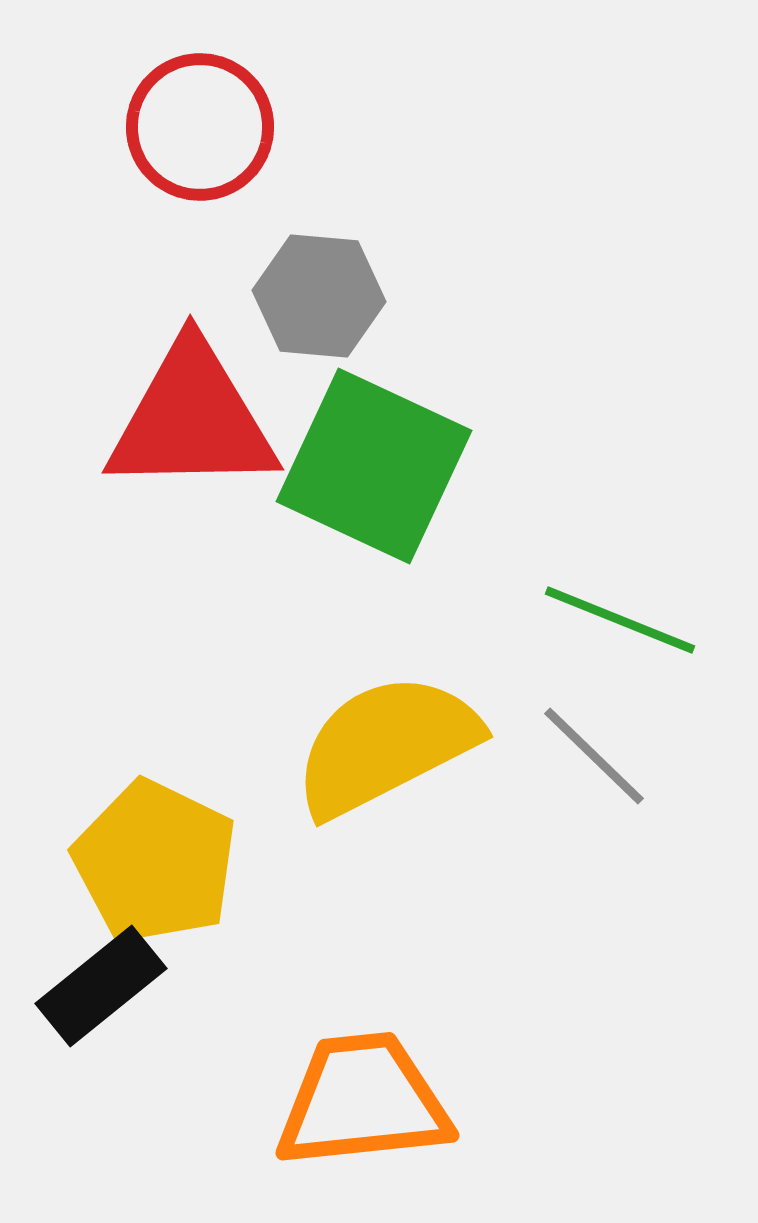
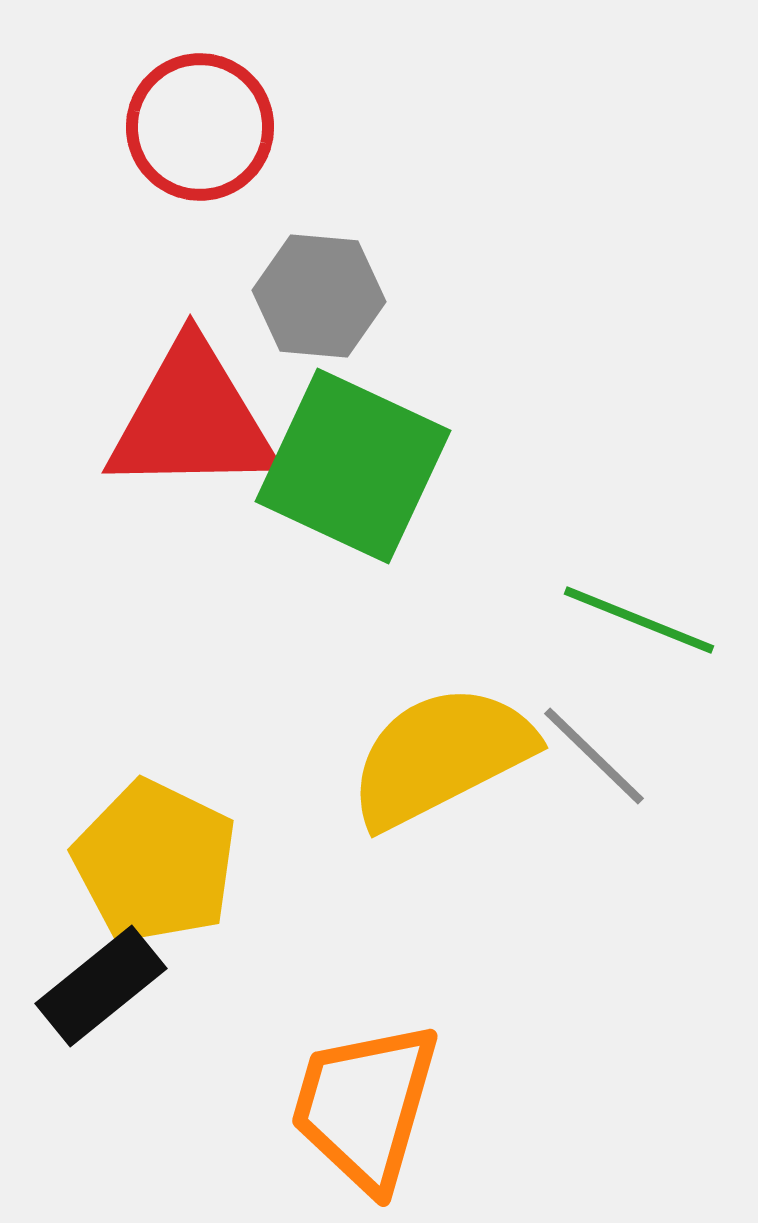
green square: moved 21 px left
green line: moved 19 px right
yellow semicircle: moved 55 px right, 11 px down
orange trapezoid: moved 2 px right, 5 px down; rotated 68 degrees counterclockwise
